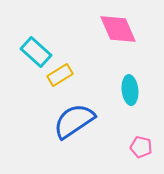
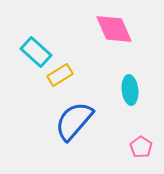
pink diamond: moved 4 px left
blue semicircle: rotated 15 degrees counterclockwise
pink pentagon: rotated 20 degrees clockwise
